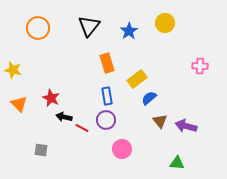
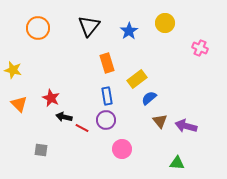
pink cross: moved 18 px up; rotated 21 degrees clockwise
